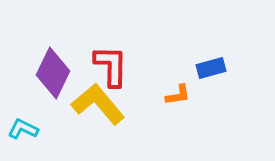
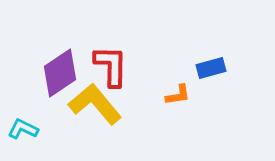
purple diamond: moved 7 px right; rotated 30 degrees clockwise
yellow L-shape: moved 3 px left
